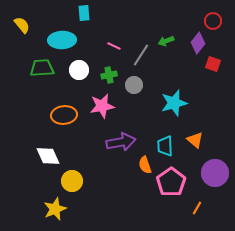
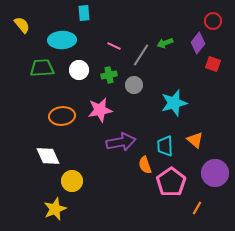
green arrow: moved 1 px left, 2 px down
pink star: moved 2 px left, 4 px down
orange ellipse: moved 2 px left, 1 px down
